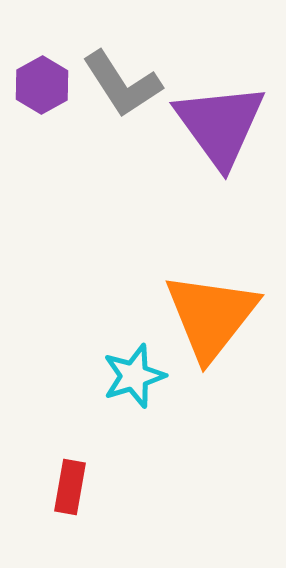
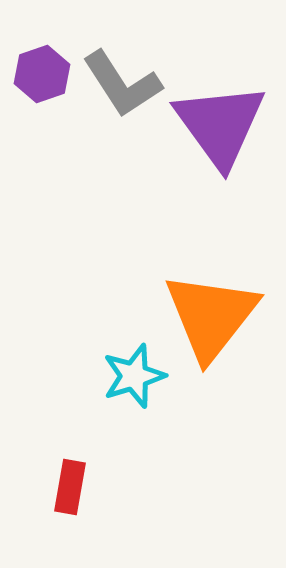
purple hexagon: moved 11 px up; rotated 10 degrees clockwise
